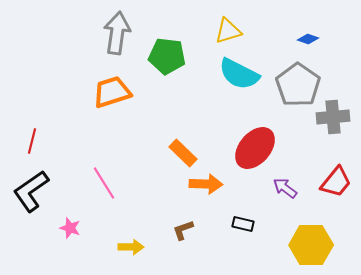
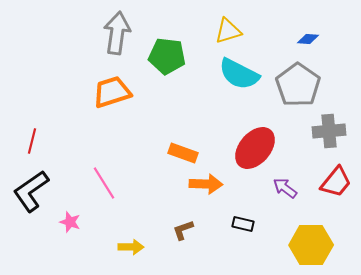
blue diamond: rotated 15 degrees counterclockwise
gray cross: moved 4 px left, 14 px down
orange rectangle: rotated 24 degrees counterclockwise
pink star: moved 6 px up
